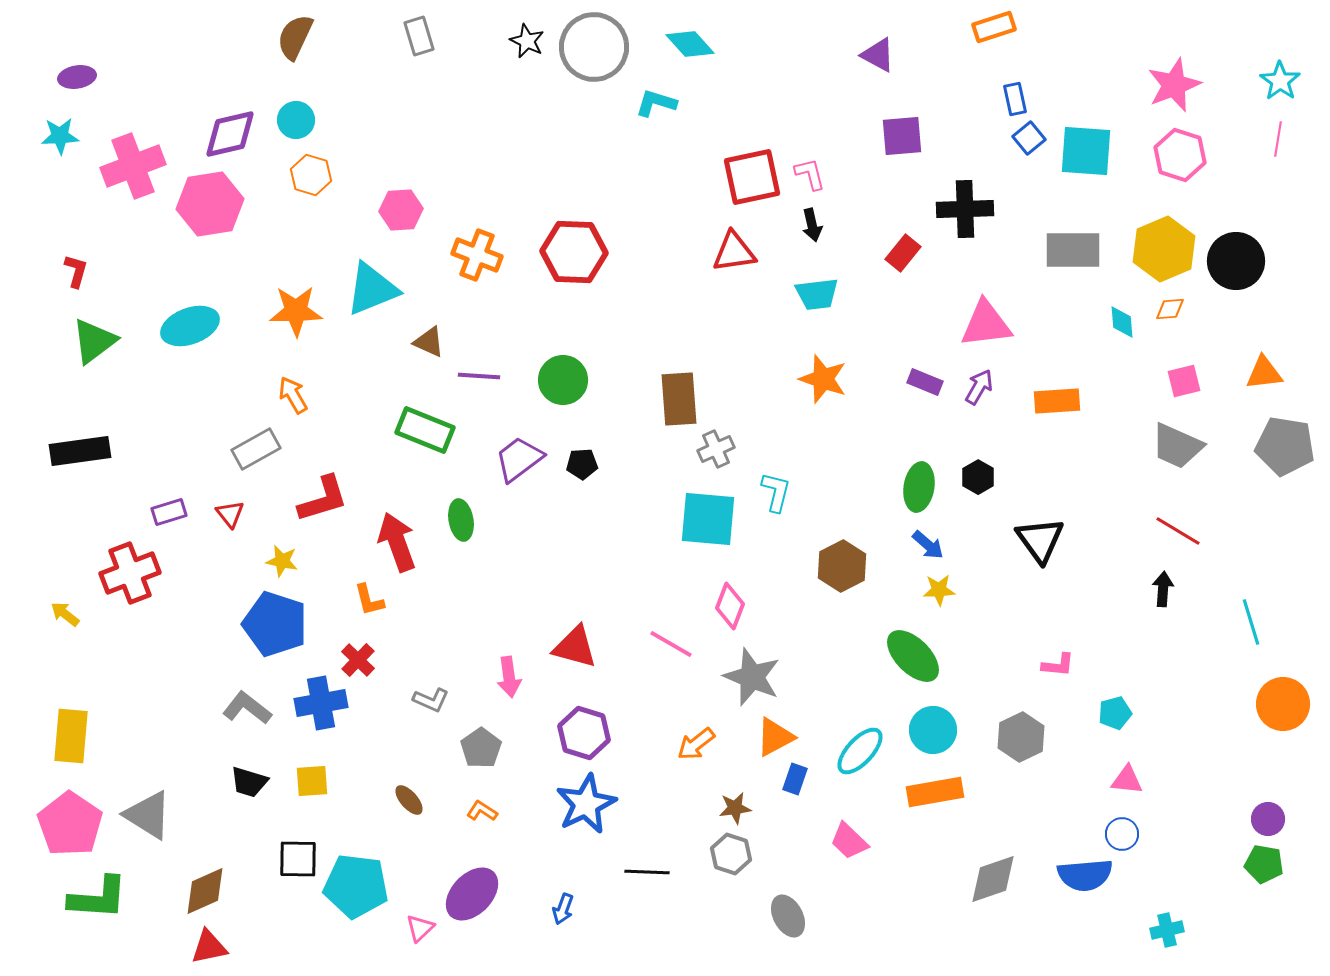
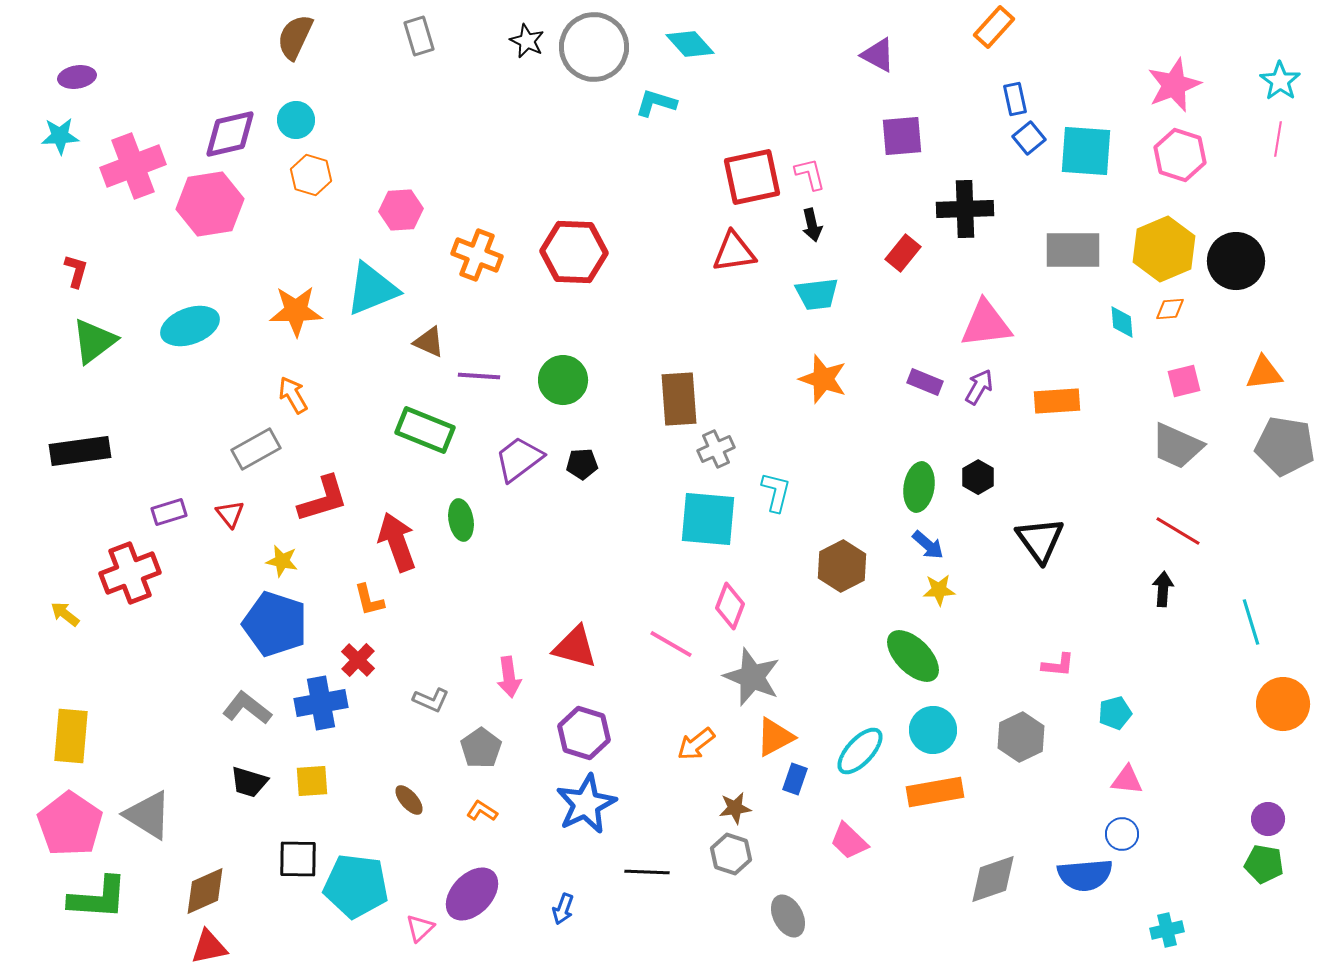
orange rectangle at (994, 27): rotated 30 degrees counterclockwise
